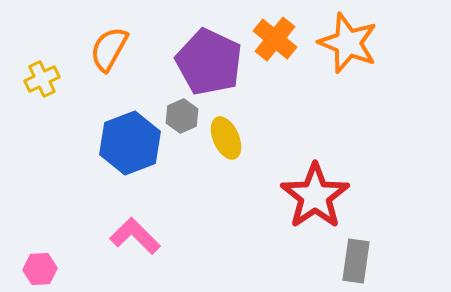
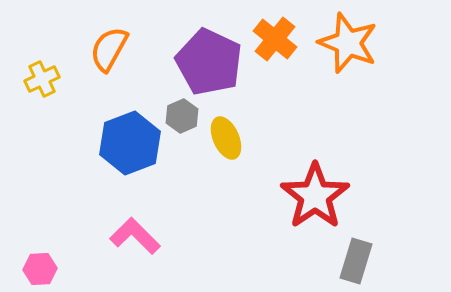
gray rectangle: rotated 9 degrees clockwise
